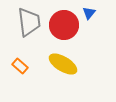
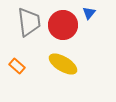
red circle: moved 1 px left
orange rectangle: moved 3 px left
